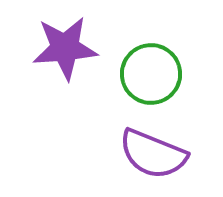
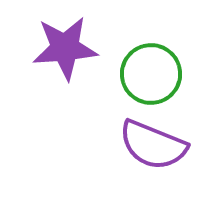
purple semicircle: moved 9 px up
